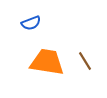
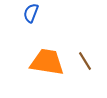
blue semicircle: moved 10 px up; rotated 132 degrees clockwise
